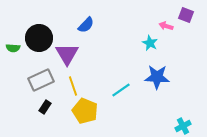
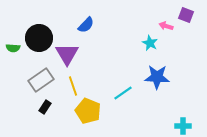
gray rectangle: rotated 10 degrees counterclockwise
cyan line: moved 2 px right, 3 px down
yellow pentagon: moved 3 px right
cyan cross: rotated 28 degrees clockwise
